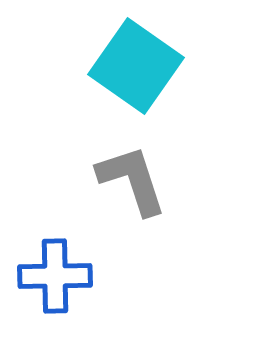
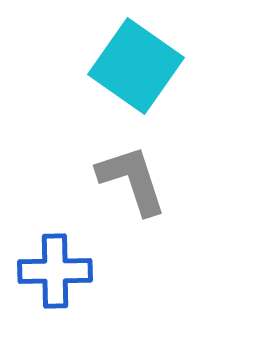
blue cross: moved 5 px up
